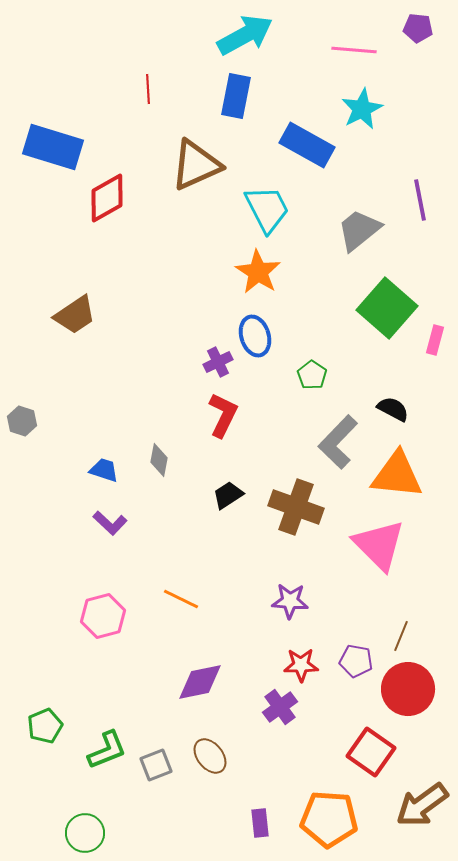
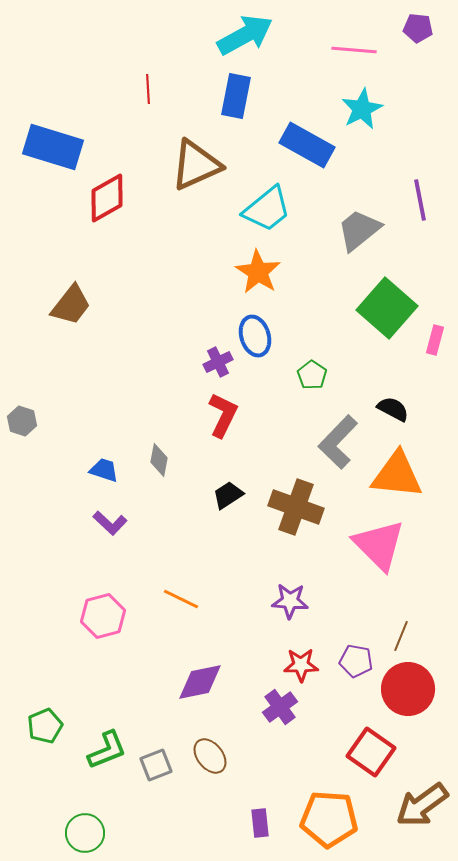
cyan trapezoid at (267, 209): rotated 78 degrees clockwise
brown trapezoid at (75, 315): moved 4 px left, 10 px up; rotated 18 degrees counterclockwise
